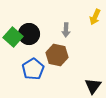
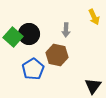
yellow arrow: moved 1 px left; rotated 49 degrees counterclockwise
